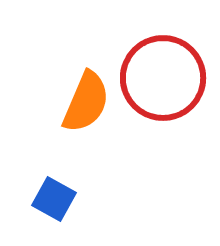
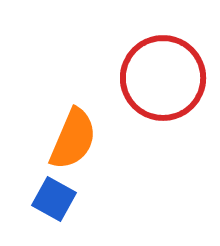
orange semicircle: moved 13 px left, 37 px down
